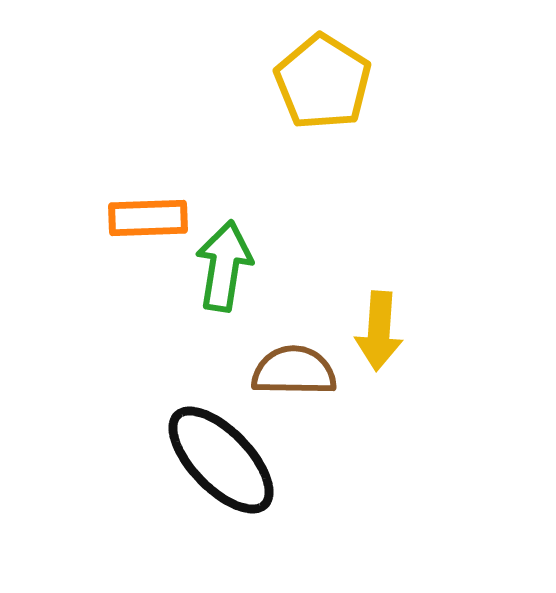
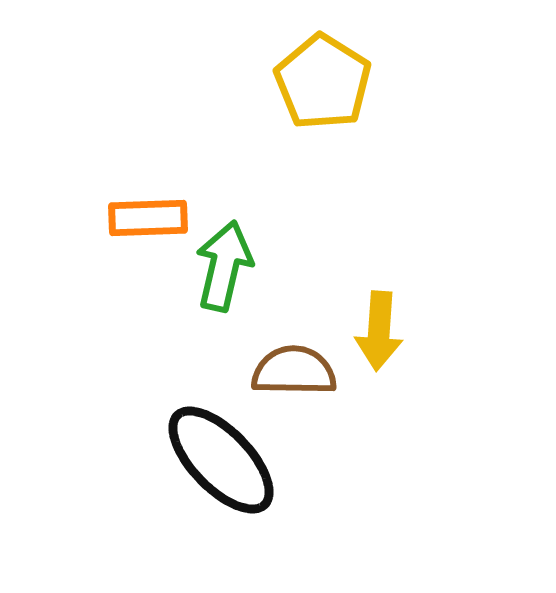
green arrow: rotated 4 degrees clockwise
